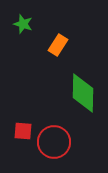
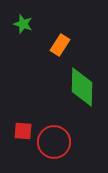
orange rectangle: moved 2 px right
green diamond: moved 1 px left, 6 px up
